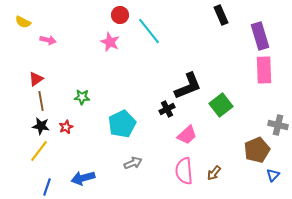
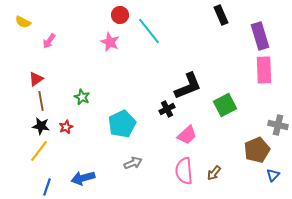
pink arrow: moved 1 px right, 1 px down; rotated 112 degrees clockwise
green star: rotated 21 degrees clockwise
green square: moved 4 px right; rotated 10 degrees clockwise
